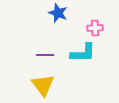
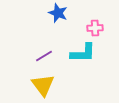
purple line: moved 1 px left, 1 px down; rotated 30 degrees counterclockwise
